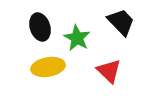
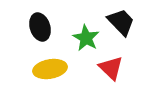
green star: moved 9 px right
yellow ellipse: moved 2 px right, 2 px down
red triangle: moved 2 px right, 3 px up
